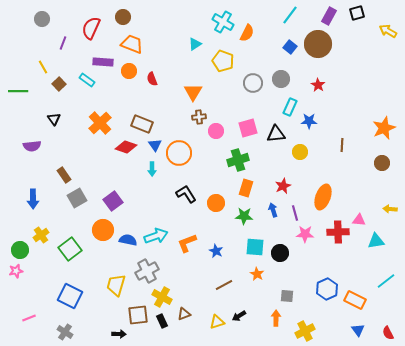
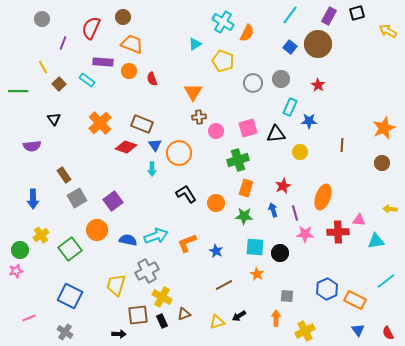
orange circle at (103, 230): moved 6 px left
